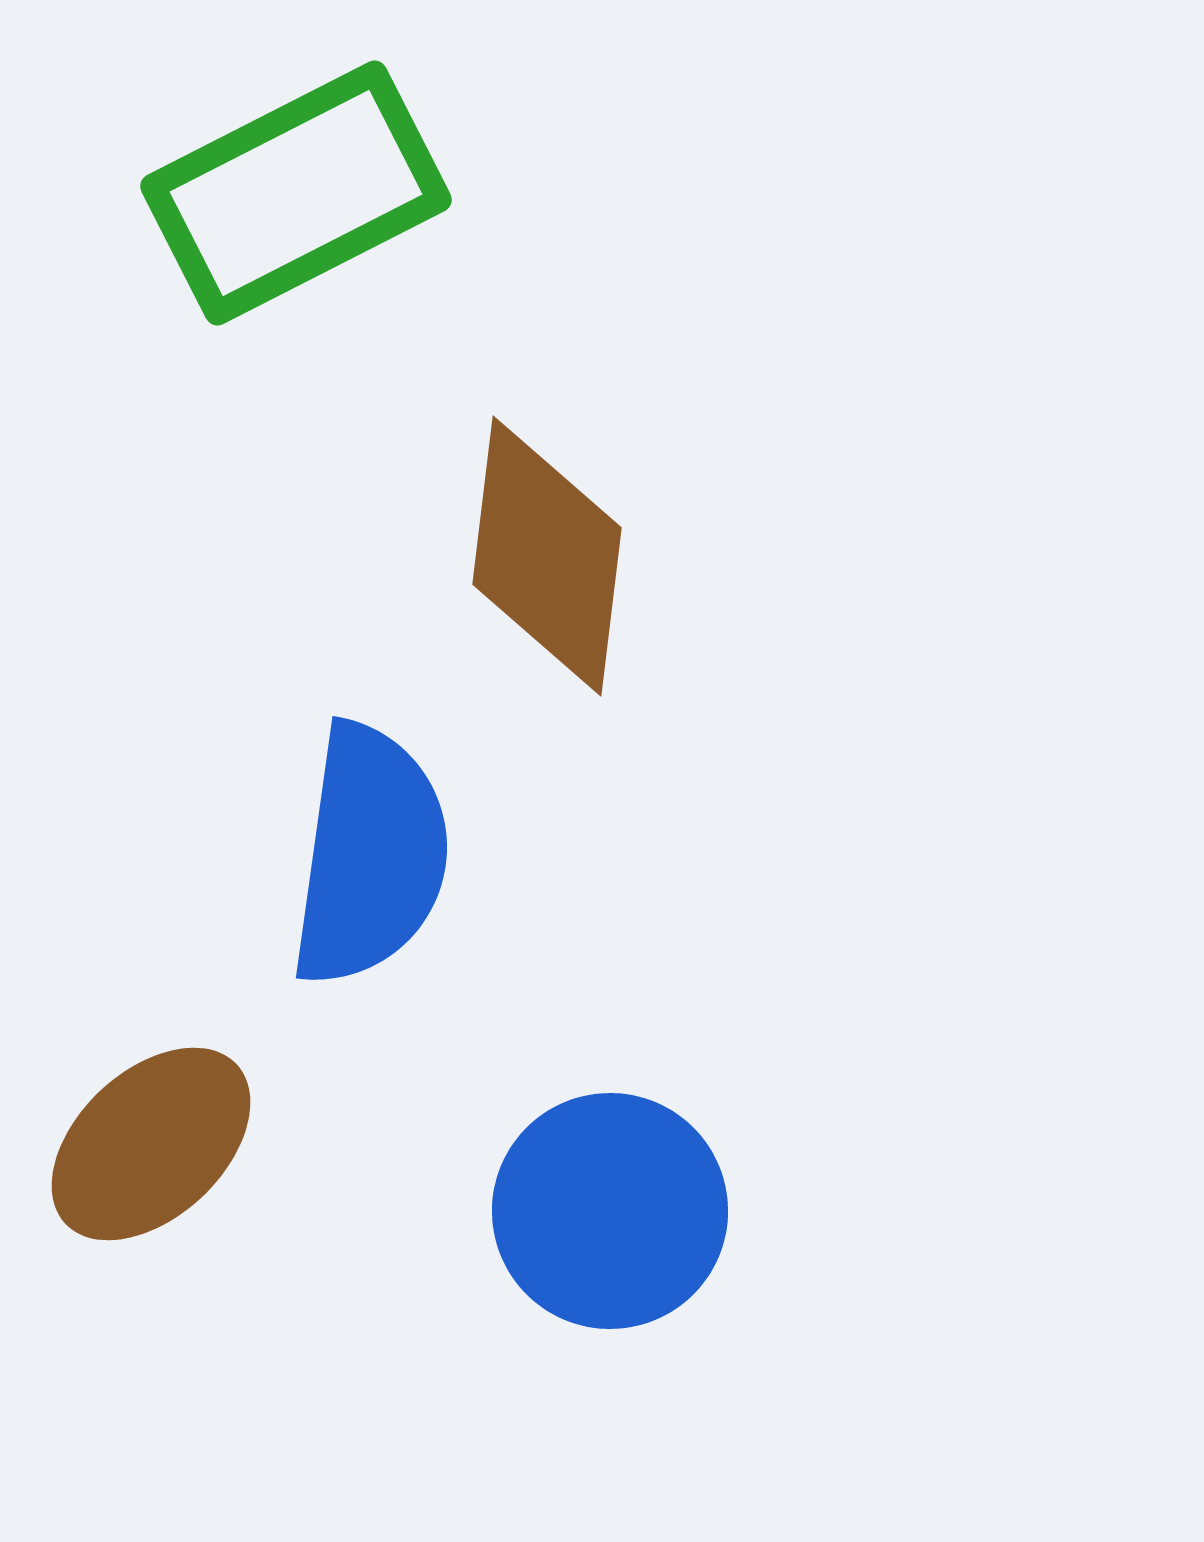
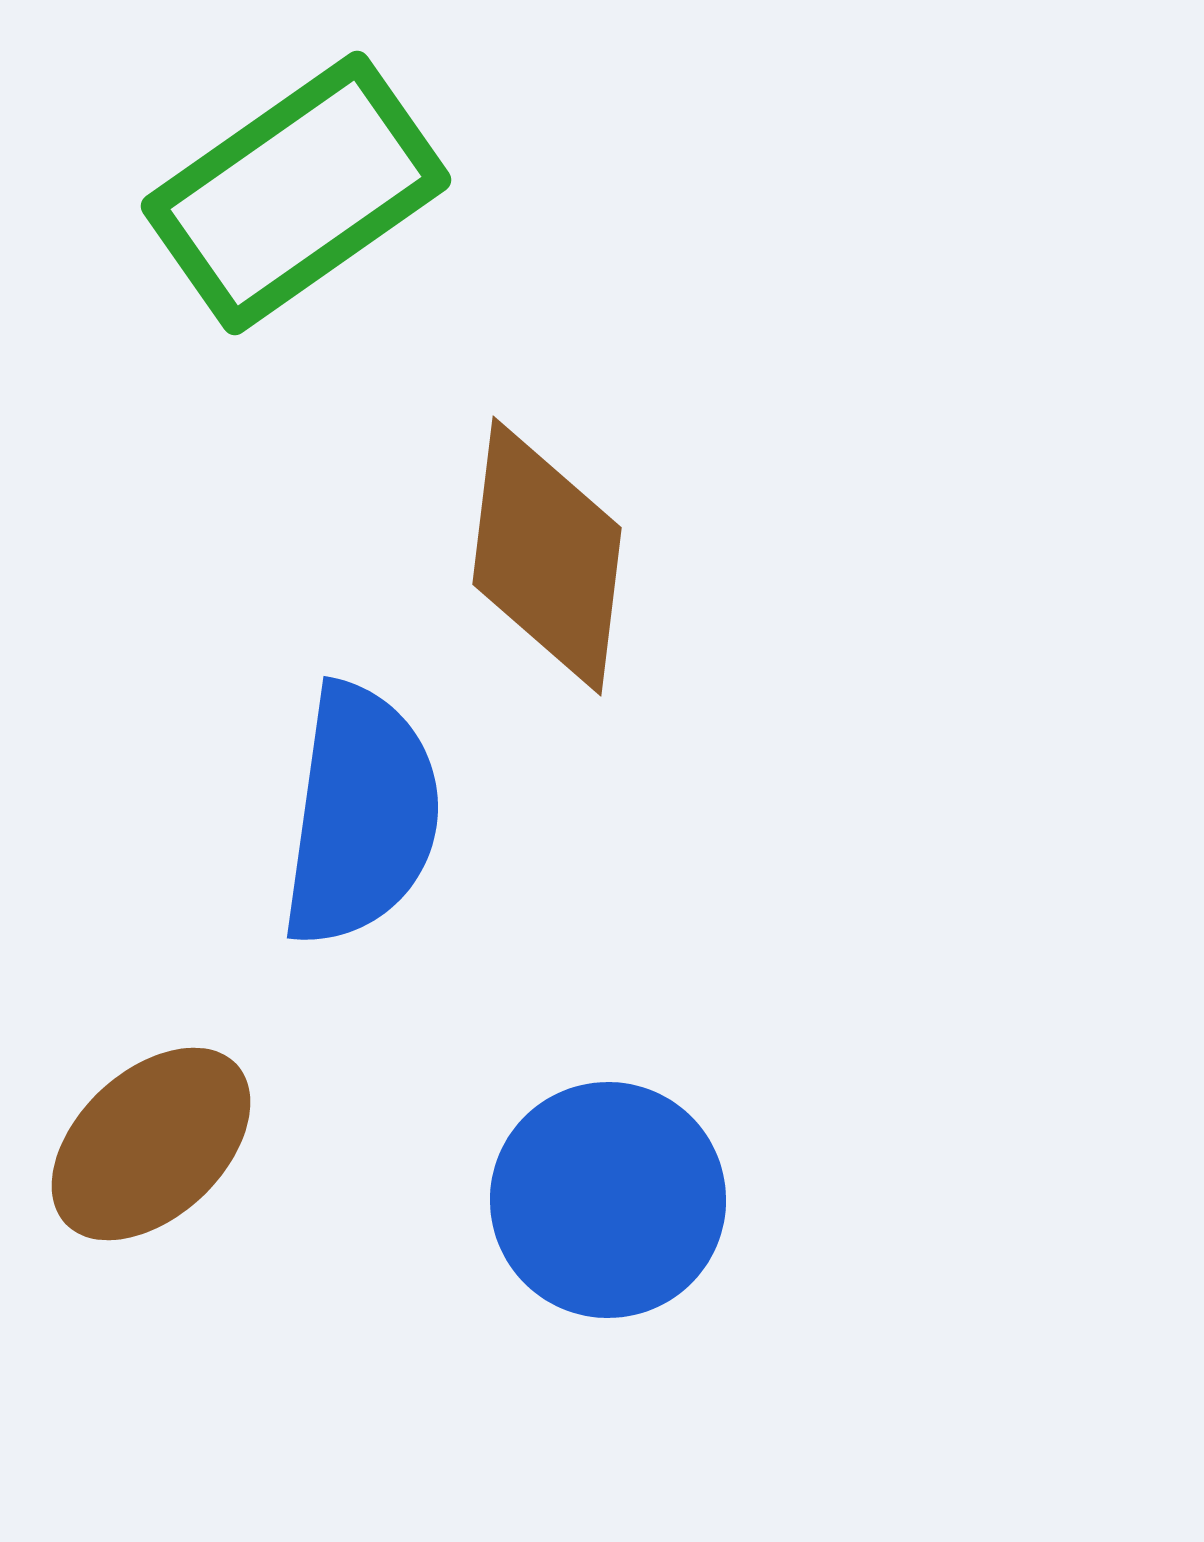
green rectangle: rotated 8 degrees counterclockwise
blue semicircle: moved 9 px left, 40 px up
blue circle: moved 2 px left, 11 px up
